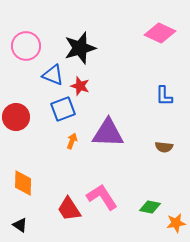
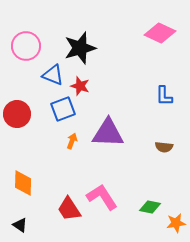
red circle: moved 1 px right, 3 px up
